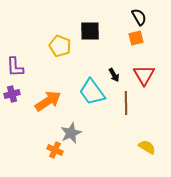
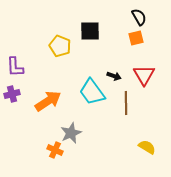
black arrow: moved 1 px down; rotated 40 degrees counterclockwise
